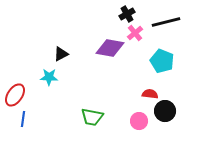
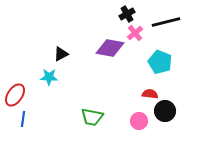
cyan pentagon: moved 2 px left, 1 px down
